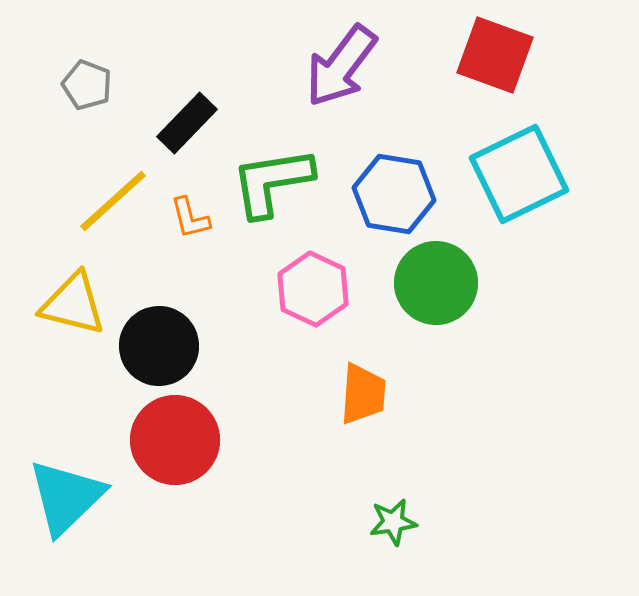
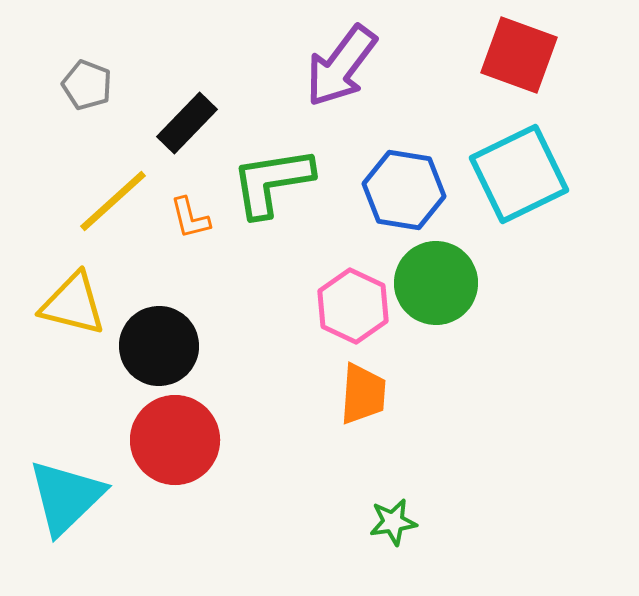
red square: moved 24 px right
blue hexagon: moved 10 px right, 4 px up
pink hexagon: moved 40 px right, 17 px down
